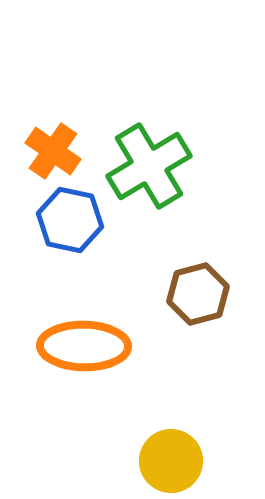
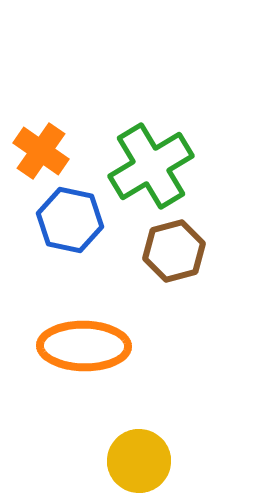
orange cross: moved 12 px left
green cross: moved 2 px right
brown hexagon: moved 24 px left, 43 px up
yellow circle: moved 32 px left
